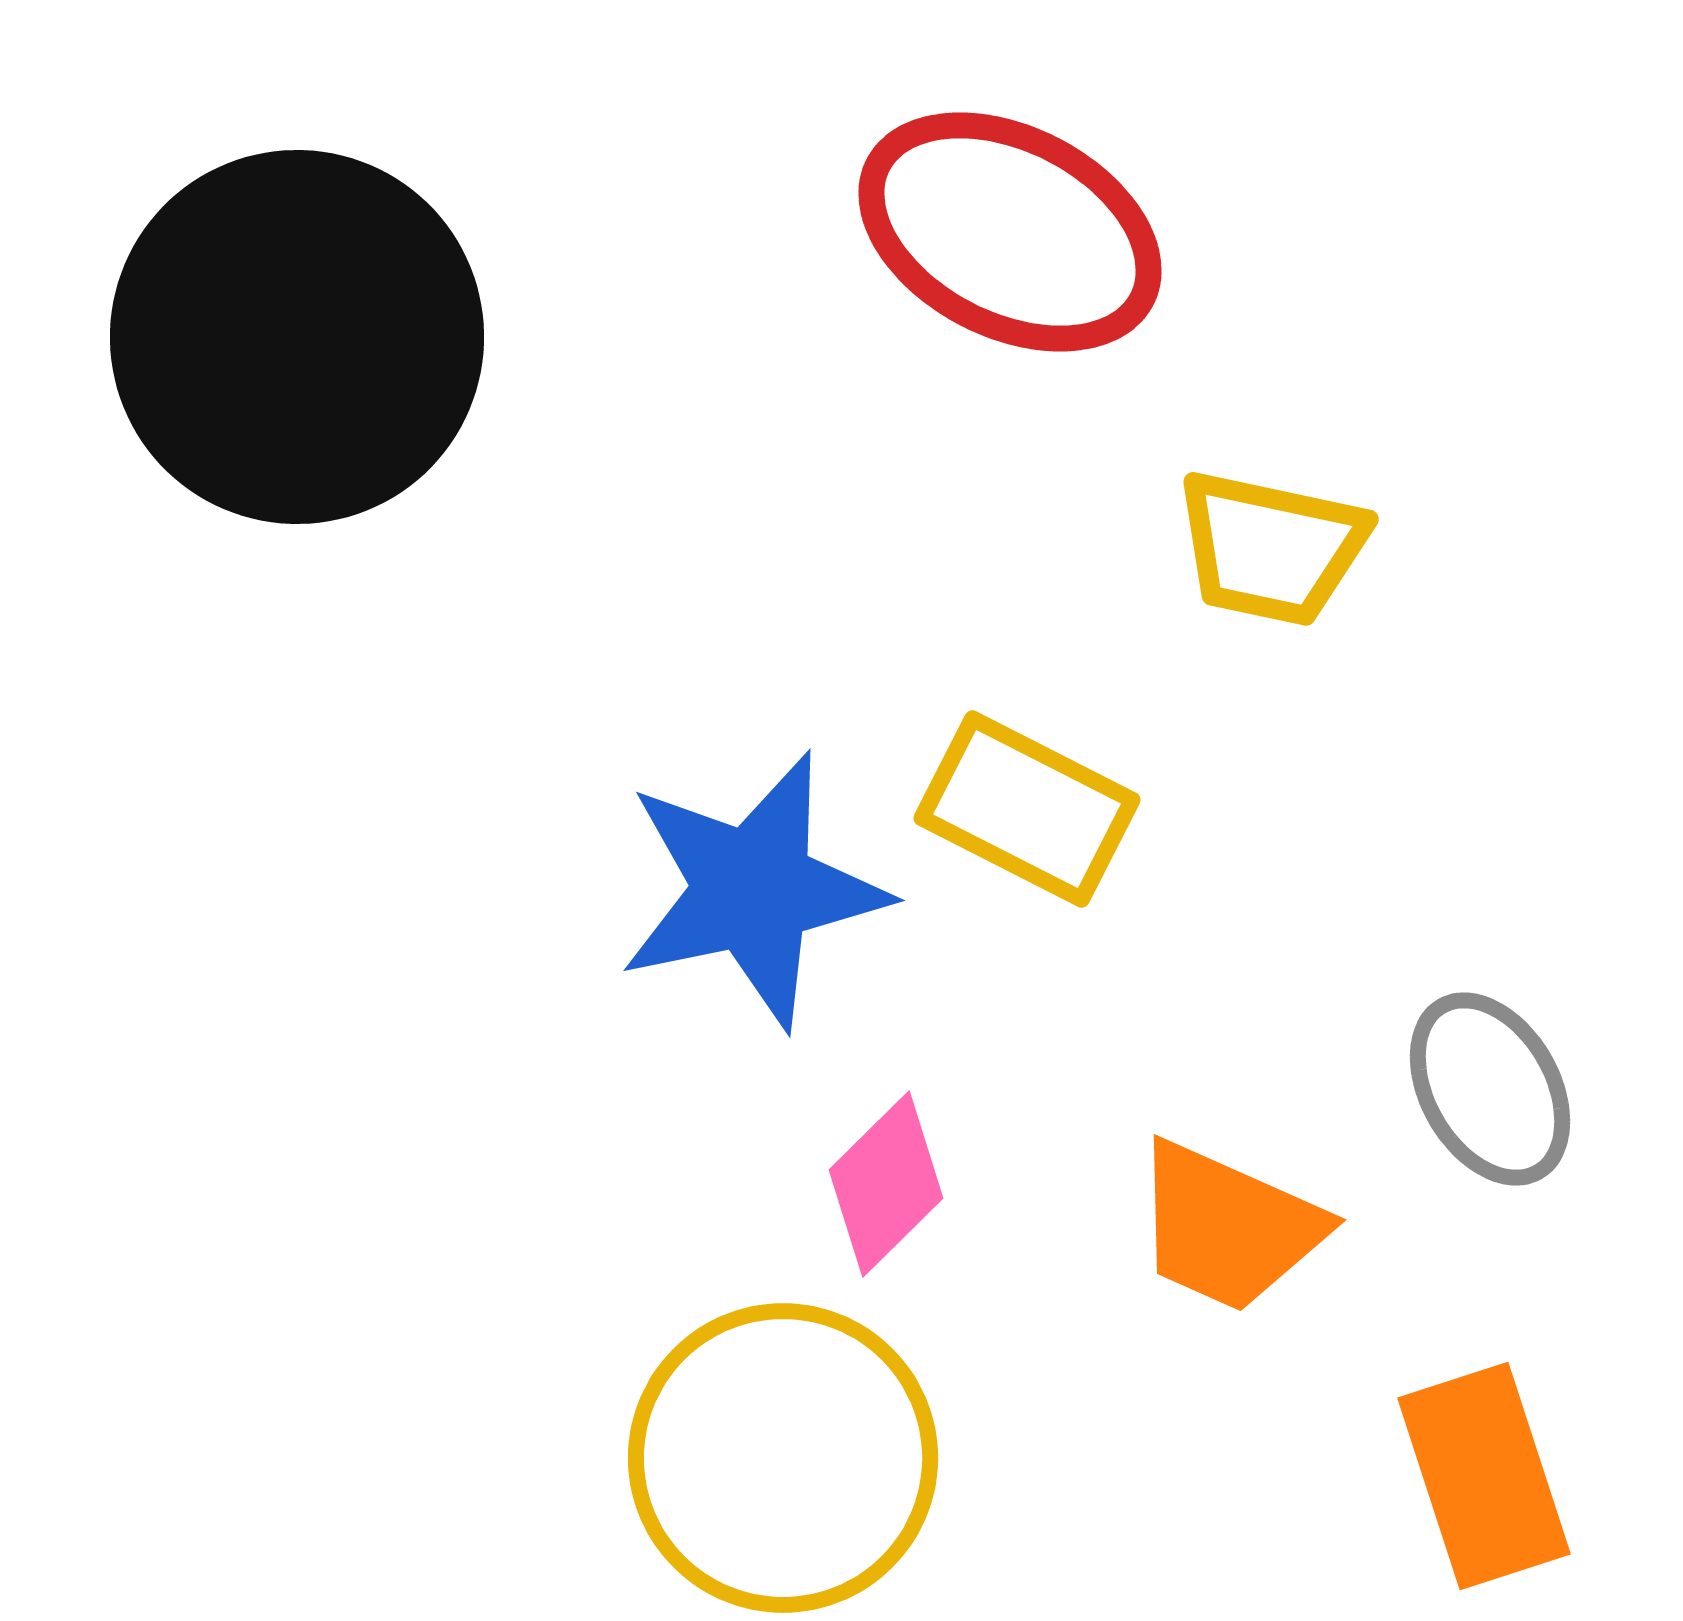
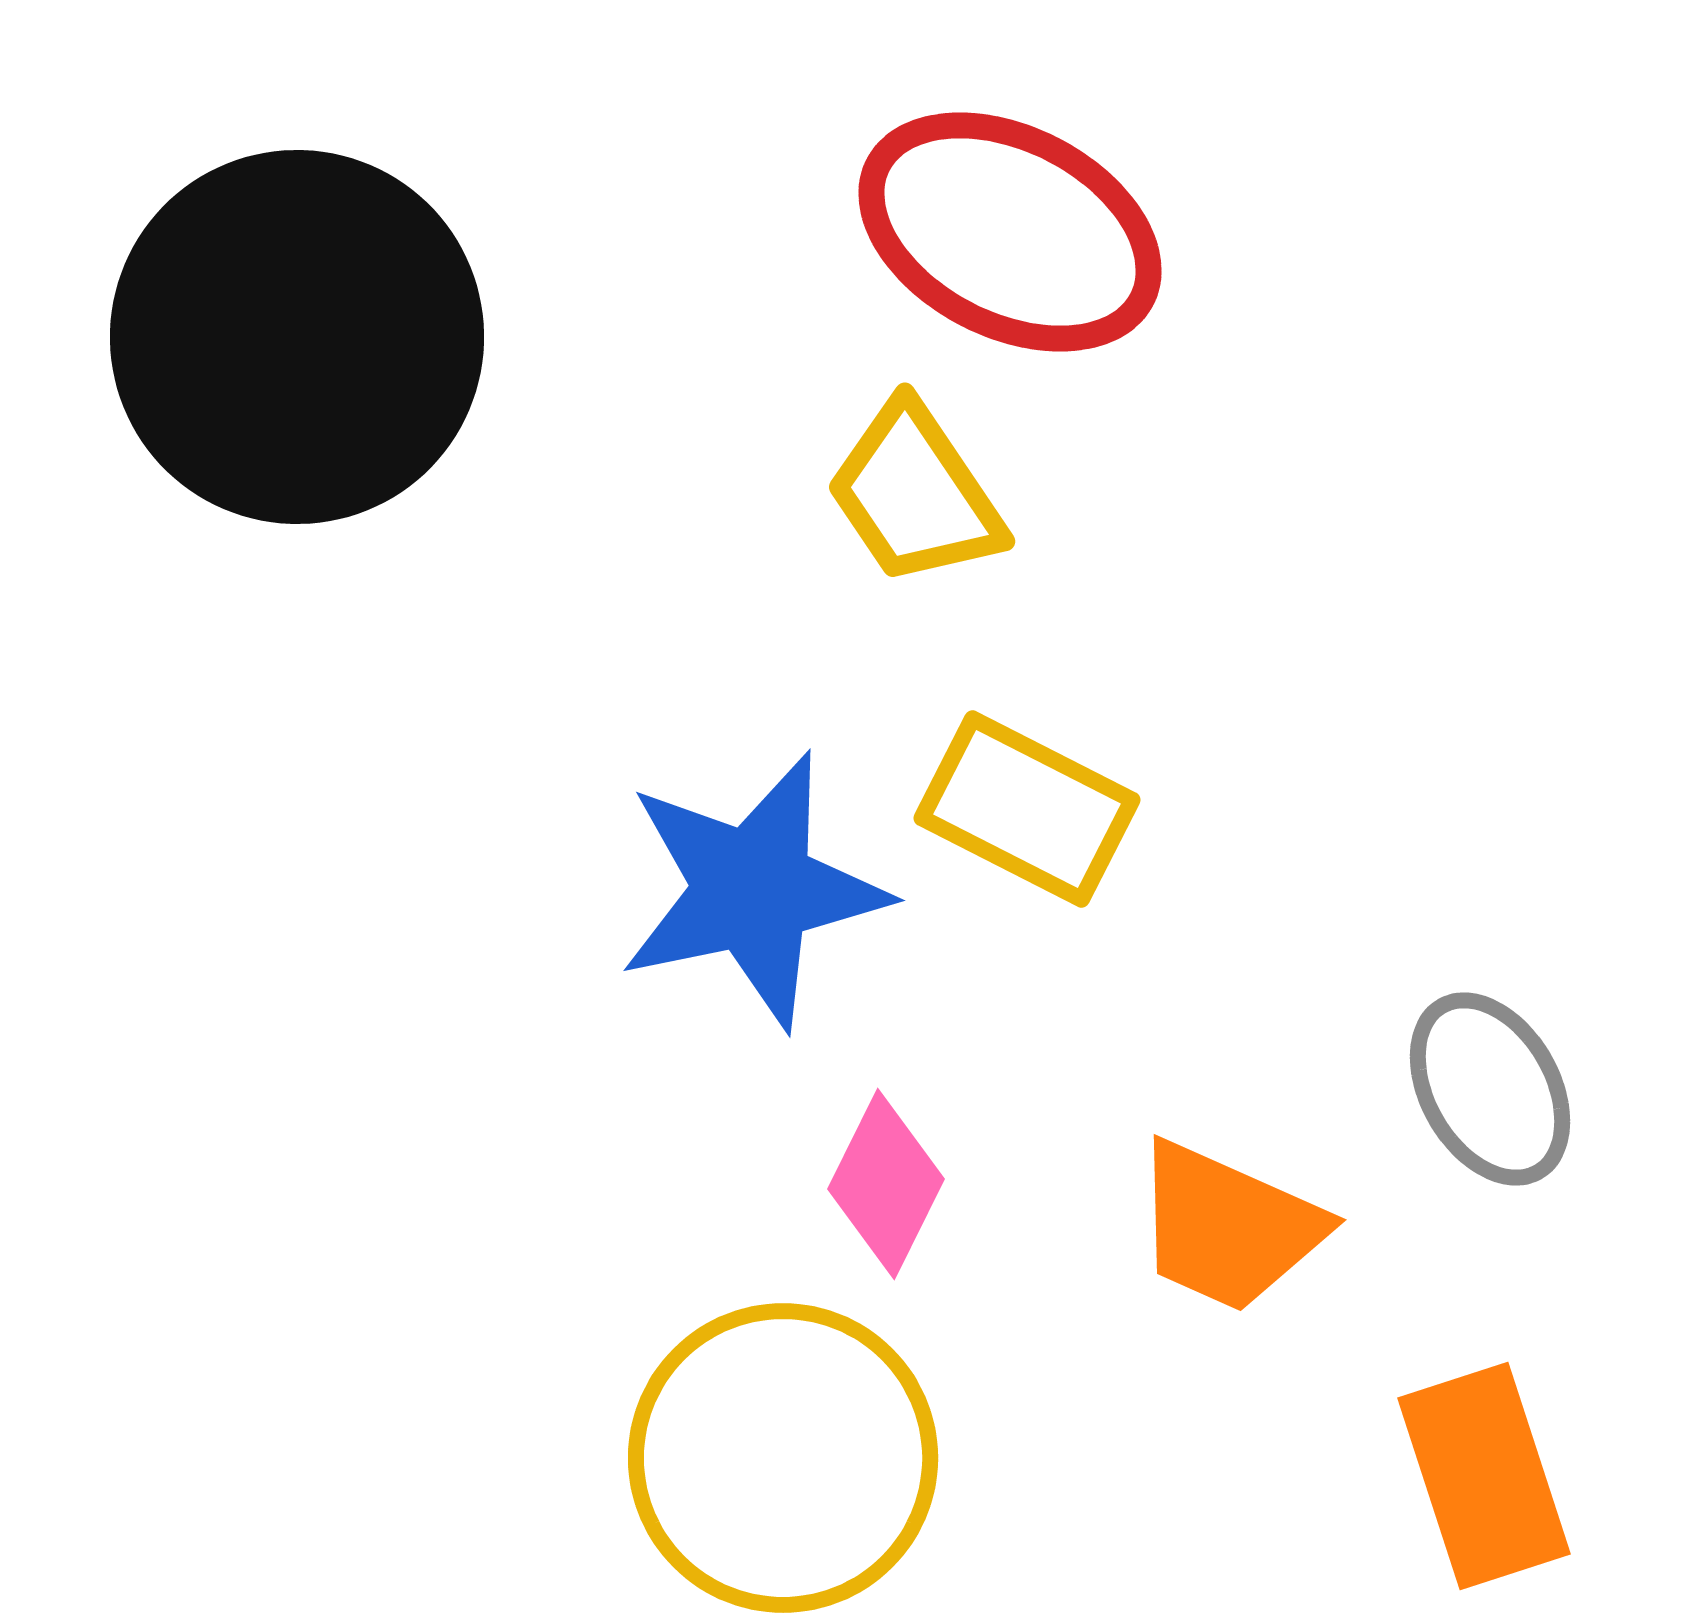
yellow trapezoid: moved 356 px left, 54 px up; rotated 44 degrees clockwise
pink diamond: rotated 19 degrees counterclockwise
